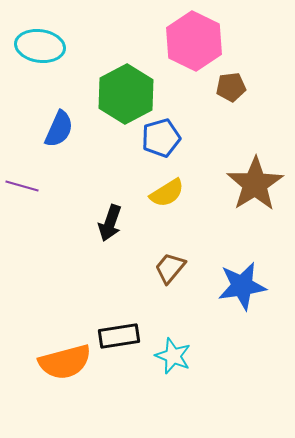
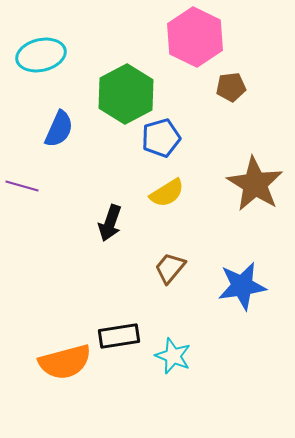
pink hexagon: moved 1 px right, 4 px up
cyan ellipse: moved 1 px right, 9 px down; rotated 21 degrees counterclockwise
brown star: rotated 8 degrees counterclockwise
